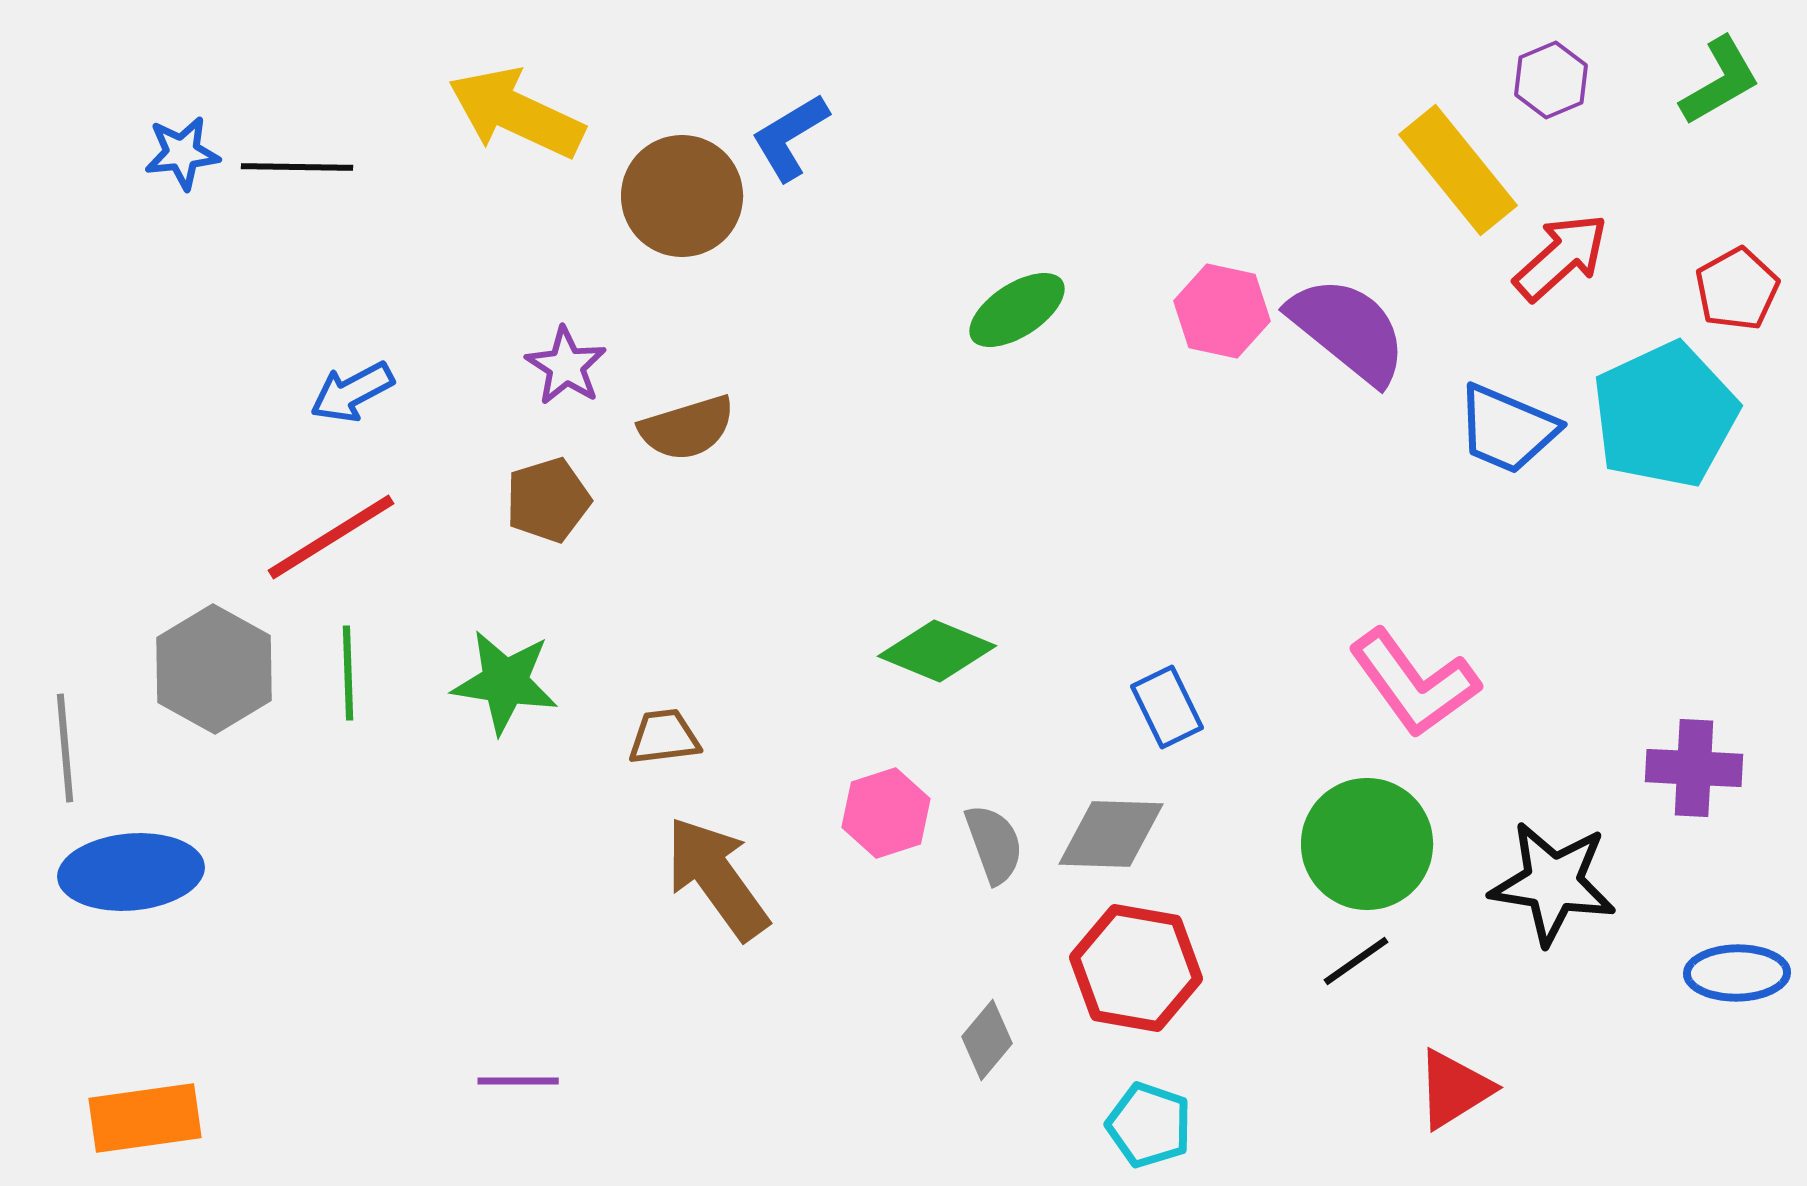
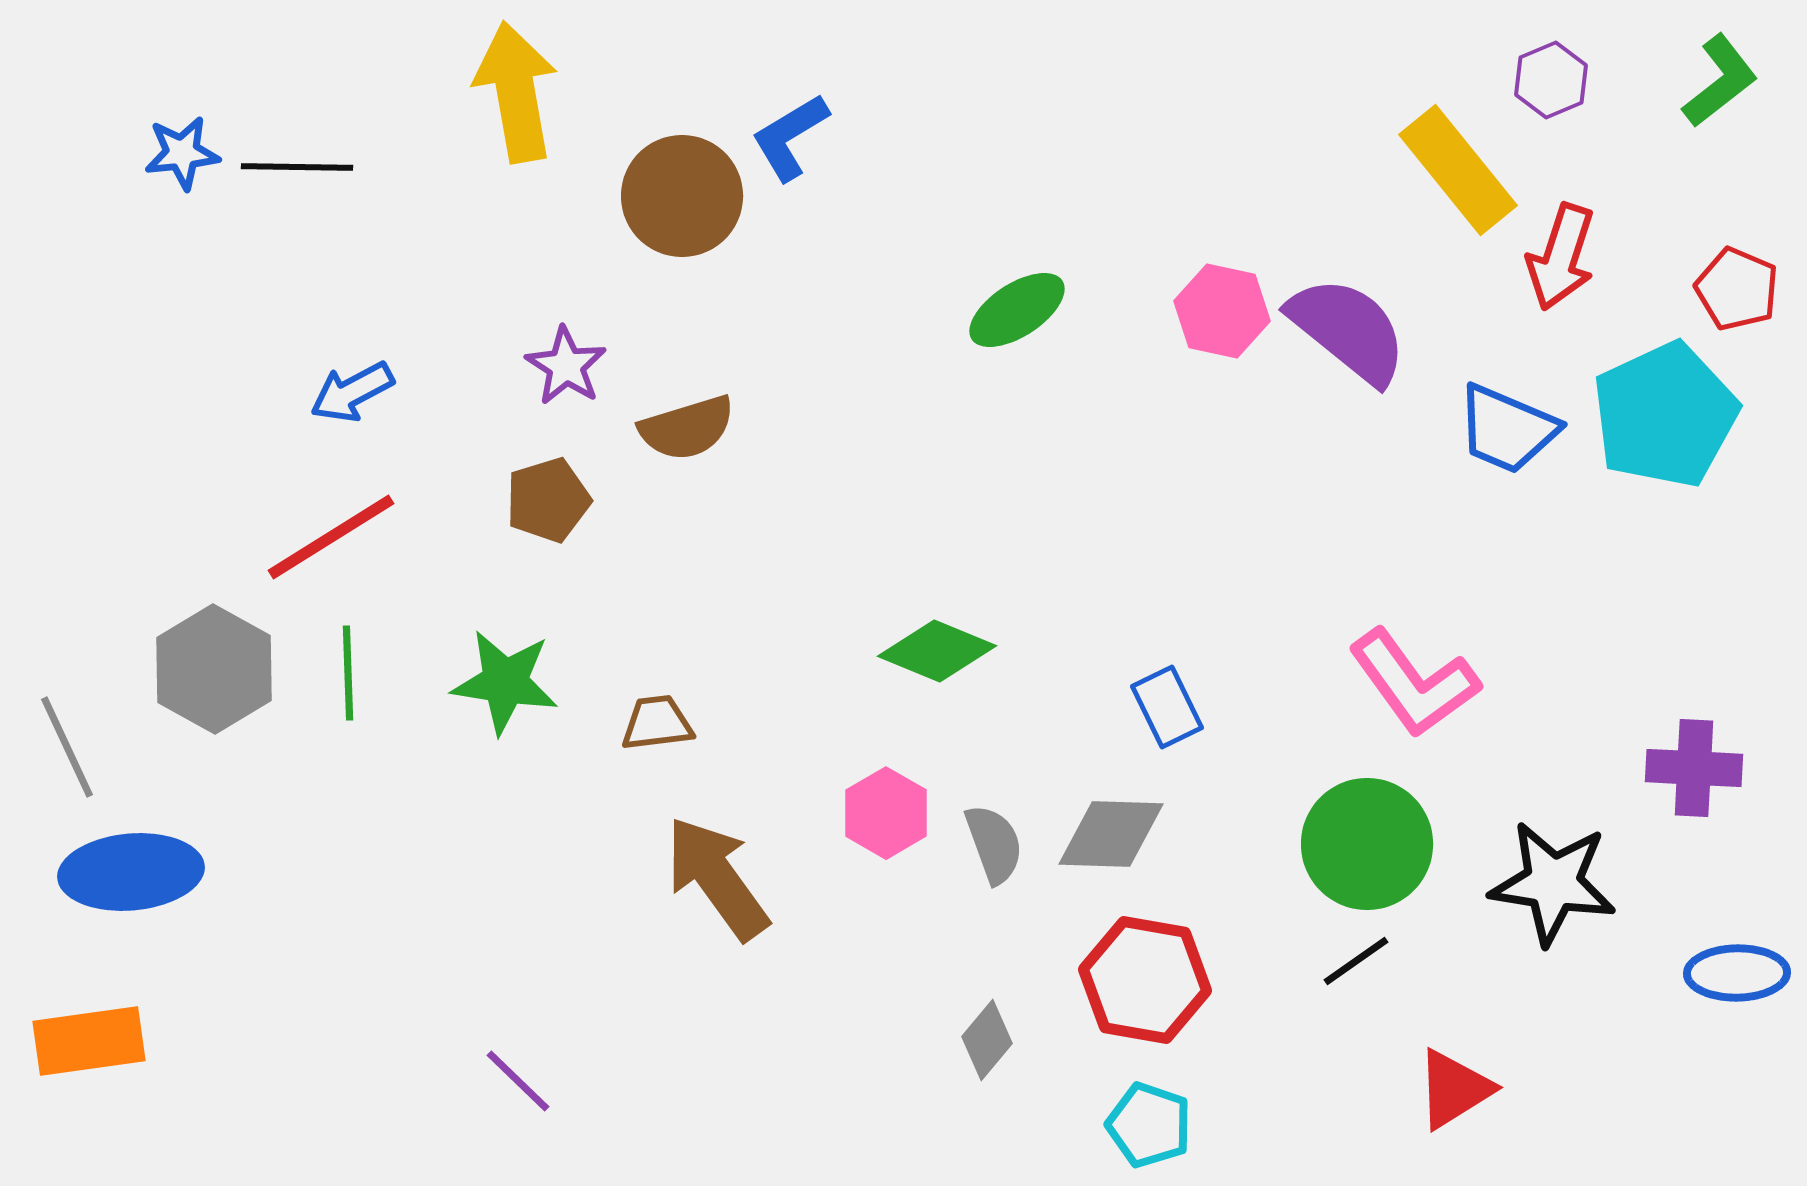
green L-shape at (1720, 81): rotated 8 degrees counterclockwise
yellow arrow at (516, 113): moved 21 px up; rotated 55 degrees clockwise
red arrow at (1561, 257): rotated 150 degrees clockwise
red pentagon at (1737, 289): rotated 20 degrees counterclockwise
brown trapezoid at (664, 737): moved 7 px left, 14 px up
gray line at (65, 748): moved 2 px right, 1 px up; rotated 20 degrees counterclockwise
pink hexagon at (886, 813): rotated 12 degrees counterclockwise
red hexagon at (1136, 968): moved 9 px right, 12 px down
purple line at (518, 1081): rotated 44 degrees clockwise
orange rectangle at (145, 1118): moved 56 px left, 77 px up
